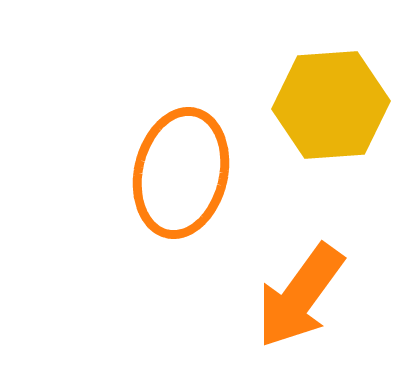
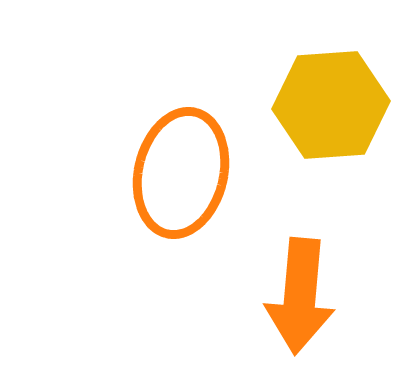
orange arrow: rotated 31 degrees counterclockwise
